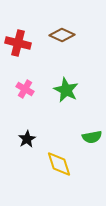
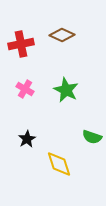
red cross: moved 3 px right, 1 px down; rotated 25 degrees counterclockwise
green semicircle: rotated 30 degrees clockwise
